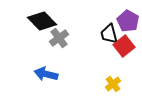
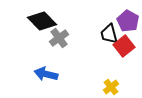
yellow cross: moved 2 px left, 3 px down
